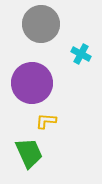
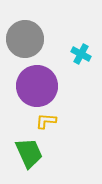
gray circle: moved 16 px left, 15 px down
purple circle: moved 5 px right, 3 px down
